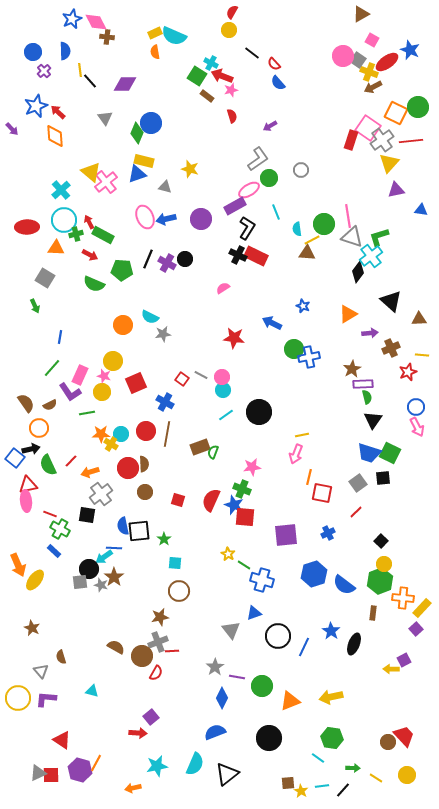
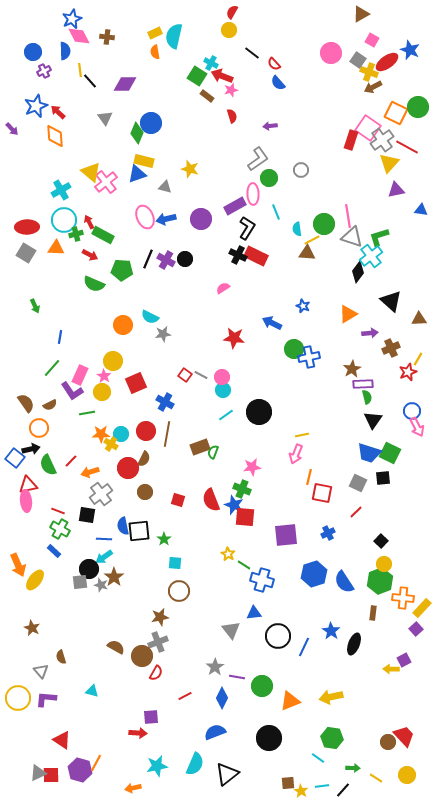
pink diamond at (96, 22): moved 17 px left, 14 px down
cyan semicircle at (174, 36): rotated 80 degrees clockwise
pink circle at (343, 56): moved 12 px left, 3 px up
purple cross at (44, 71): rotated 16 degrees clockwise
purple arrow at (270, 126): rotated 24 degrees clockwise
red line at (411, 141): moved 4 px left, 6 px down; rotated 35 degrees clockwise
cyan cross at (61, 190): rotated 12 degrees clockwise
pink ellipse at (249, 190): moved 4 px right, 4 px down; rotated 60 degrees counterclockwise
purple cross at (167, 263): moved 1 px left, 3 px up
gray square at (45, 278): moved 19 px left, 25 px up
yellow line at (422, 355): moved 4 px left, 4 px down; rotated 64 degrees counterclockwise
pink star at (104, 376): rotated 16 degrees clockwise
red square at (182, 379): moved 3 px right, 4 px up
purple L-shape at (70, 392): moved 2 px right, 1 px up
blue circle at (416, 407): moved 4 px left, 4 px down
brown semicircle at (144, 464): moved 5 px up; rotated 28 degrees clockwise
gray square at (358, 483): rotated 30 degrees counterclockwise
red semicircle at (211, 500): rotated 45 degrees counterclockwise
red line at (50, 514): moved 8 px right, 3 px up
blue line at (114, 548): moved 10 px left, 9 px up
blue semicircle at (344, 585): moved 3 px up; rotated 20 degrees clockwise
blue triangle at (254, 613): rotated 14 degrees clockwise
red line at (172, 651): moved 13 px right, 45 px down; rotated 24 degrees counterclockwise
purple square at (151, 717): rotated 35 degrees clockwise
